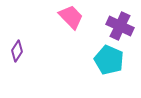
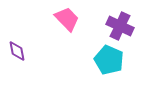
pink trapezoid: moved 4 px left, 2 px down
purple diamond: rotated 45 degrees counterclockwise
